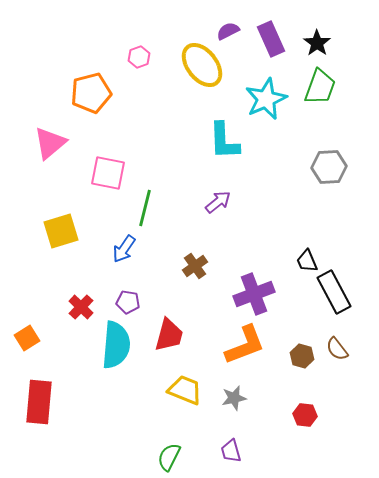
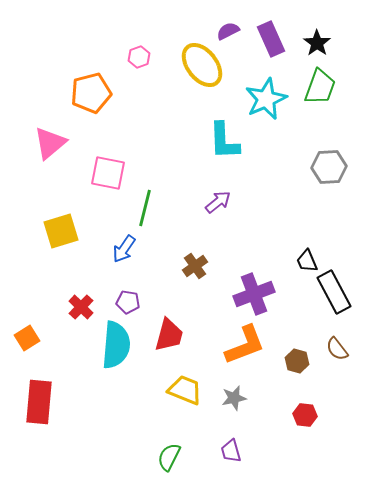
brown hexagon: moved 5 px left, 5 px down
